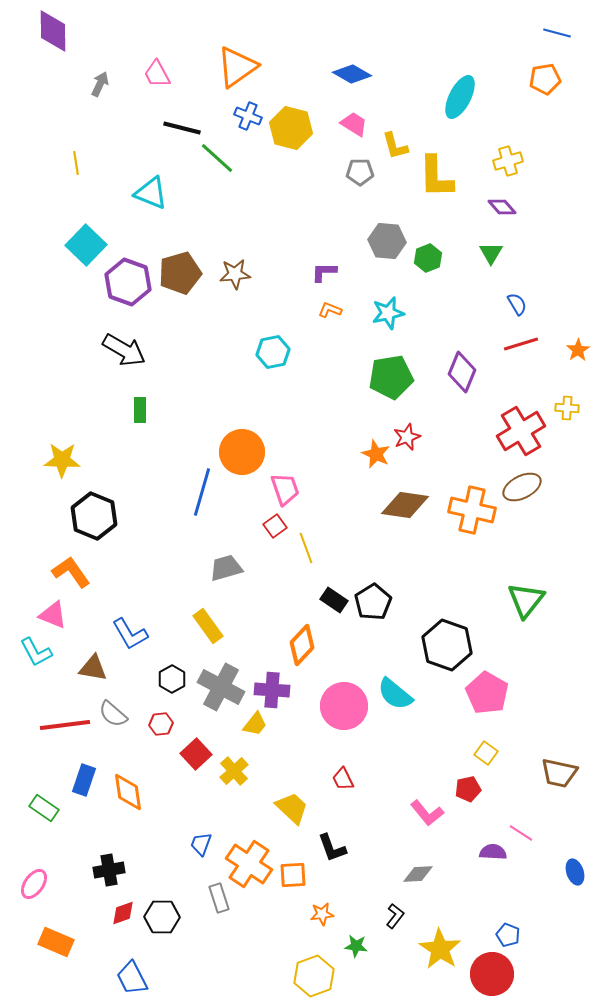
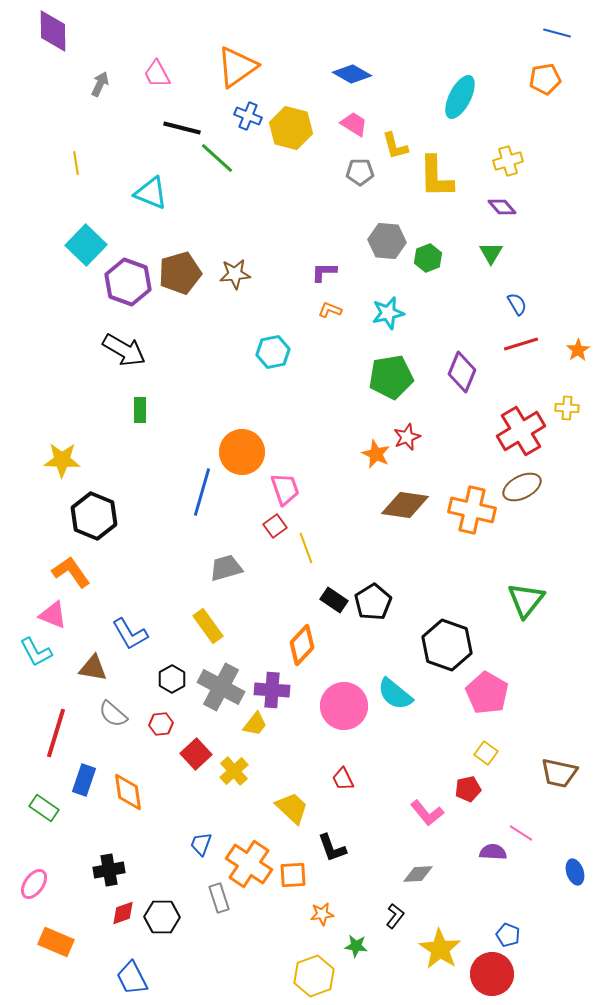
red line at (65, 725): moved 9 px left, 8 px down; rotated 66 degrees counterclockwise
